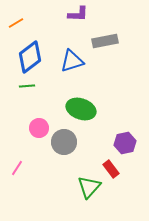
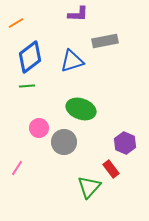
purple hexagon: rotated 25 degrees counterclockwise
